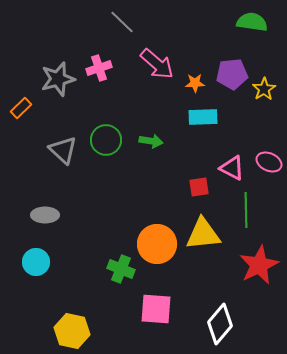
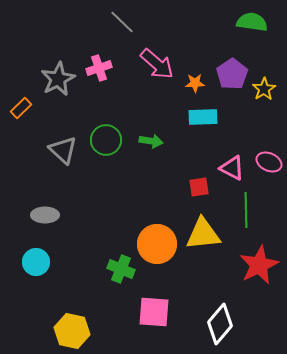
purple pentagon: rotated 28 degrees counterclockwise
gray star: rotated 12 degrees counterclockwise
pink square: moved 2 px left, 3 px down
